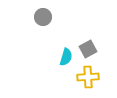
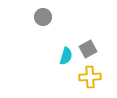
cyan semicircle: moved 1 px up
yellow cross: moved 2 px right
